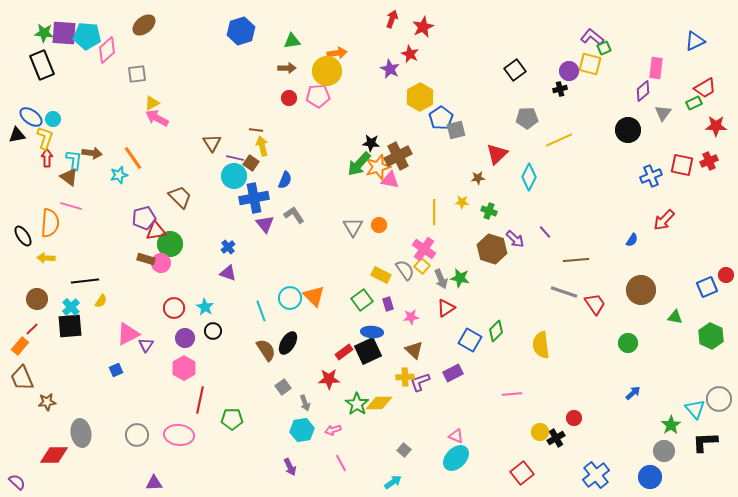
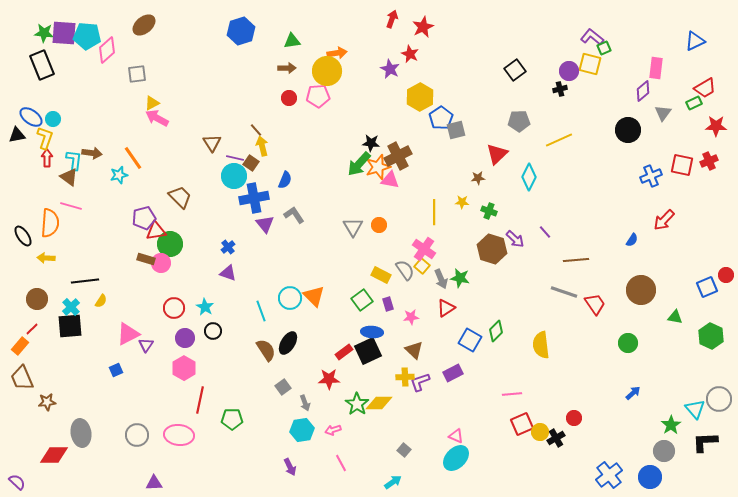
gray pentagon at (527, 118): moved 8 px left, 3 px down
brown line at (256, 130): rotated 40 degrees clockwise
red square at (522, 473): moved 49 px up; rotated 15 degrees clockwise
blue cross at (596, 475): moved 13 px right
